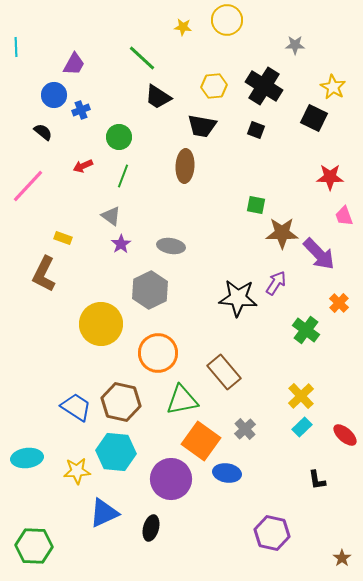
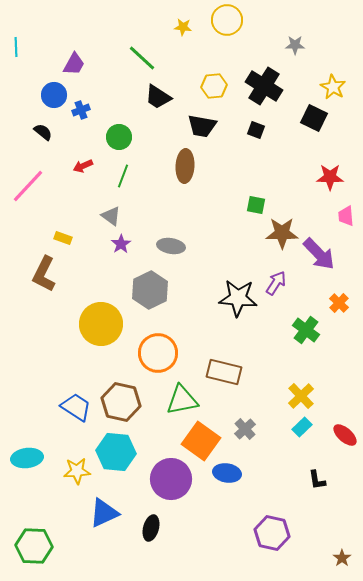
pink trapezoid at (344, 216): moved 2 px right; rotated 15 degrees clockwise
brown rectangle at (224, 372): rotated 36 degrees counterclockwise
